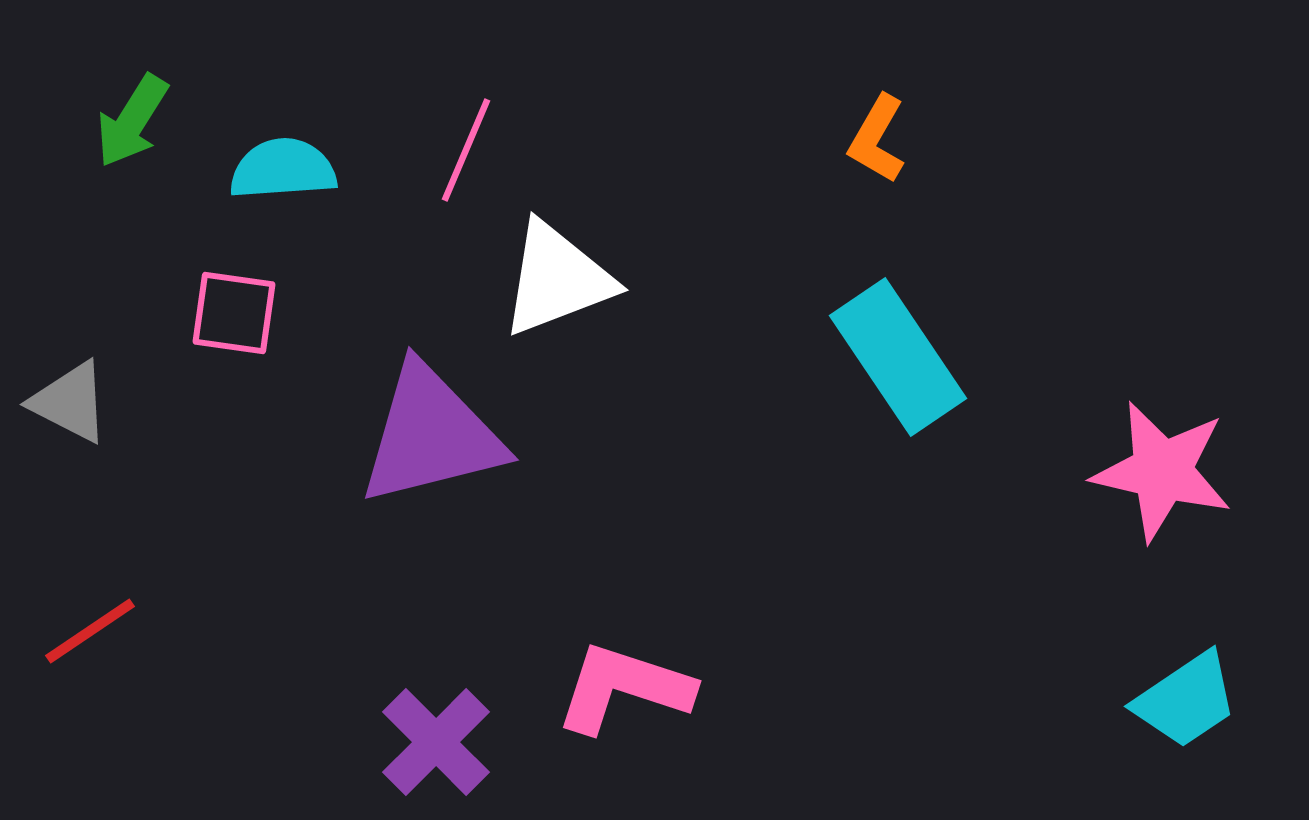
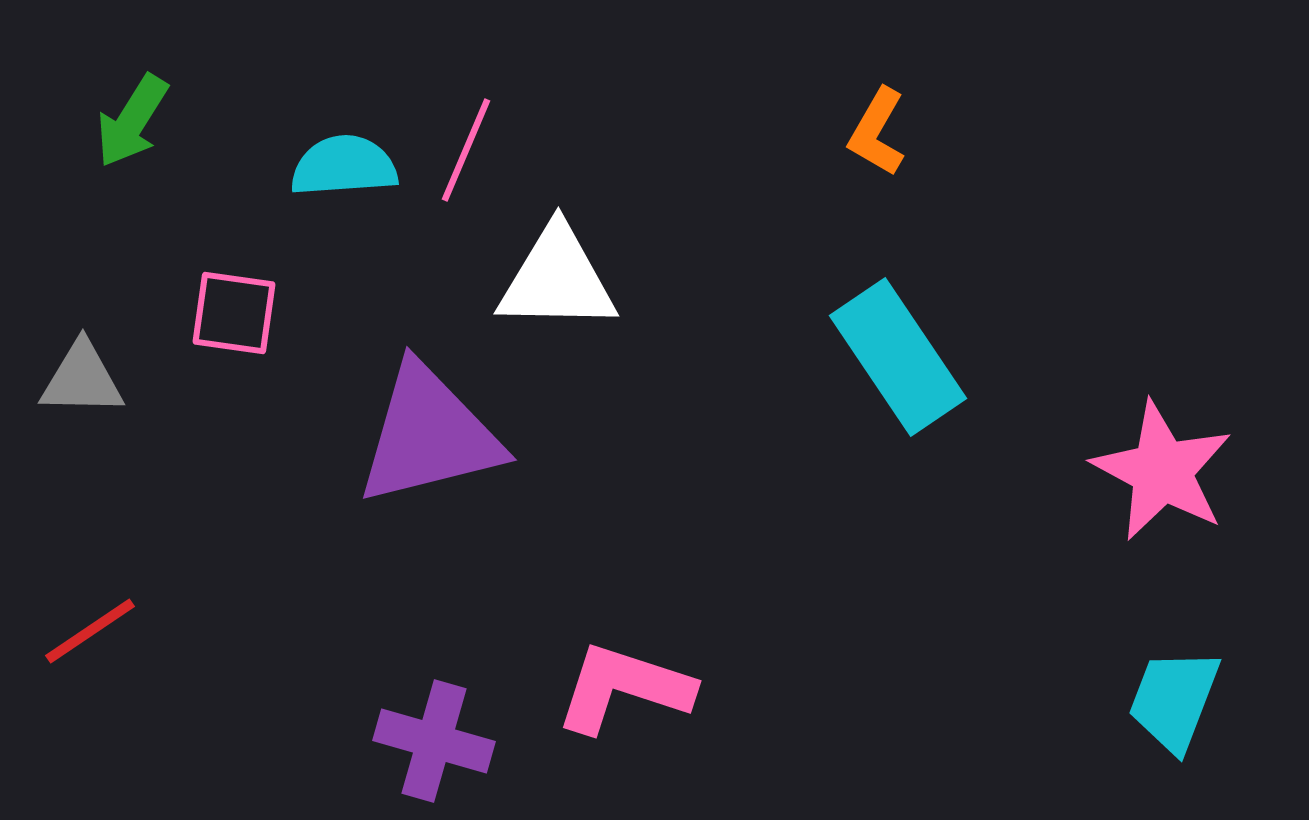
orange L-shape: moved 7 px up
cyan semicircle: moved 61 px right, 3 px up
white triangle: rotated 22 degrees clockwise
gray triangle: moved 12 px right, 23 px up; rotated 26 degrees counterclockwise
purple triangle: moved 2 px left
pink star: rotated 15 degrees clockwise
cyan trapezoid: moved 12 px left; rotated 145 degrees clockwise
purple cross: moved 2 px left, 1 px up; rotated 29 degrees counterclockwise
